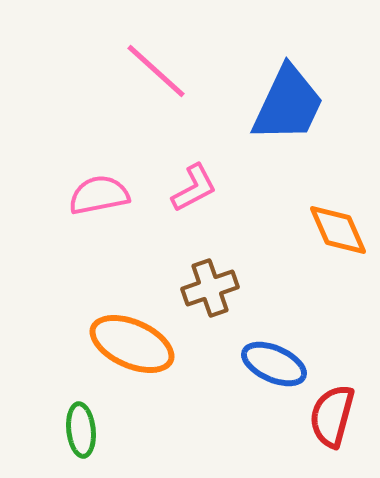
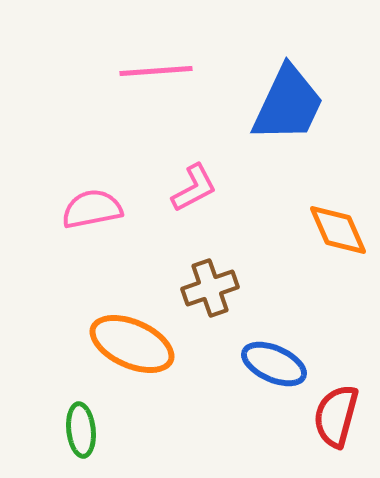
pink line: rotated 46 degrees counterclockwise
pink semicircle: moved 7 px left, 14 px down
red semicircle: moved 4 px right
